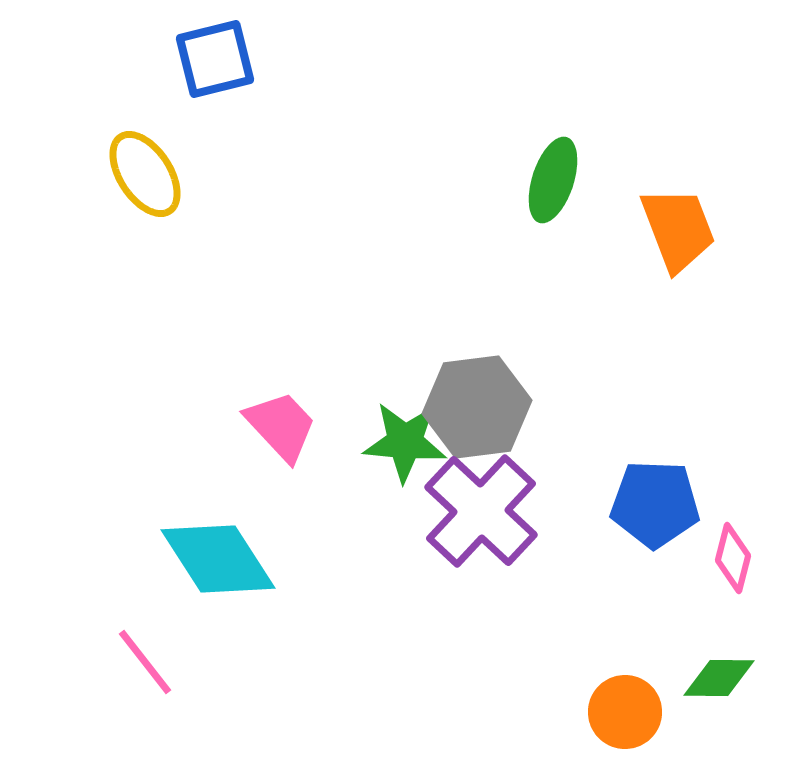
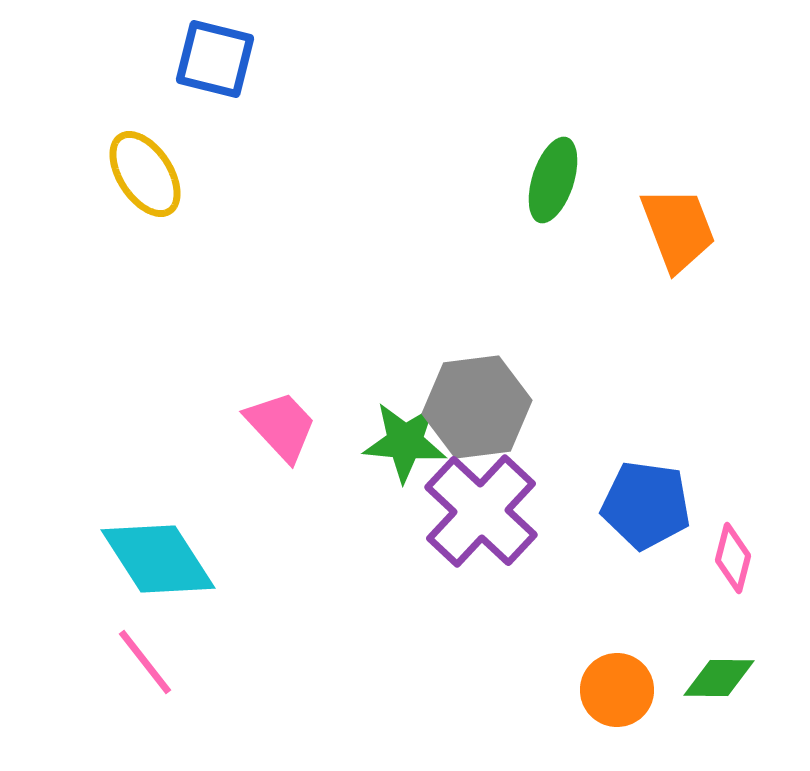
blue square: rotated 28 degrees clockwise
blue pentagon: moved 9 px left, 1 px down; rotated 6 degrees clockwise
cyan diamond: moved 60 px left
orange circle: moved 8 px left, 22 px up
